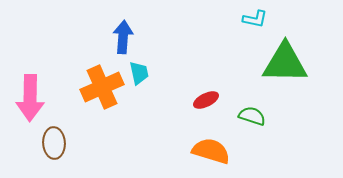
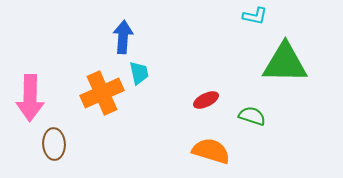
cyan L-shape: moved 3 px up
orange cross: moved 6 px down
brown ellipse: moved 1 px down
